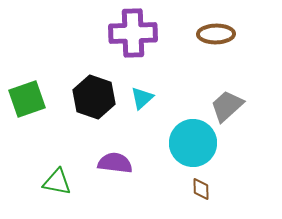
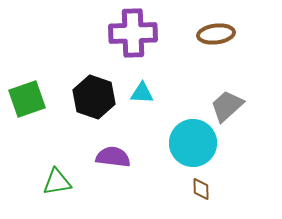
brown ellipse: rotated 6 degrees counterclockwise
cyan triangle: moved 5 px up; rotated 45 degrees clockwise
purple semicircle: moved 2 px left, 6 px up
green triangle: rotated 20 degrees counterclockwise
